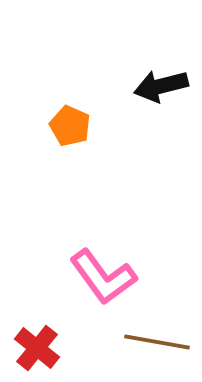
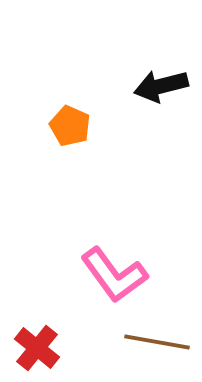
pink L-shape: moved 11 px right, 2 px up
